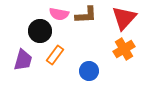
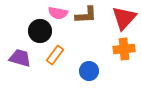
pink semicircle: moved 1 px left, 1 px up
orange cross: rotated 25 degrees clockwise
purple trapezoid: moved 3 px left, 2 px up; rotated 90 degrees counterclockwise
